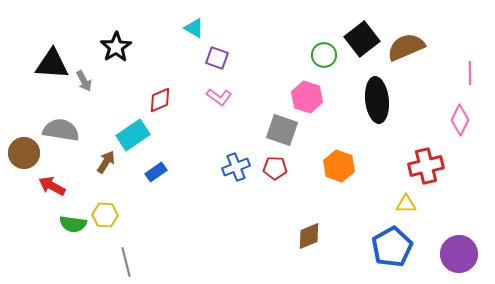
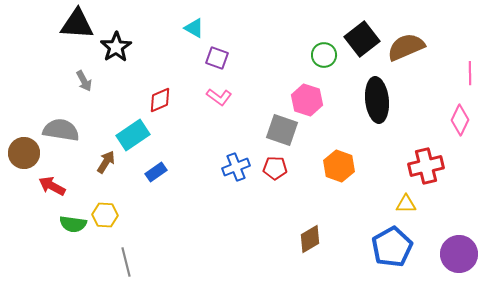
black triangle: moved 25 px right, 40 px up
pink hexagon: moved 3 px down
brown diamond: moved 1 px right, 3 px down; rotated 8 degrees counterclockwise
